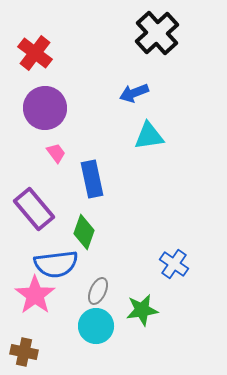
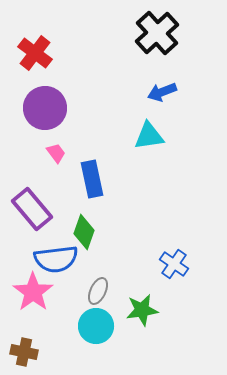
blue arrow: moved 28 px right, 1 px up
purple rectangle: moved 2 px left
blue semicircle: moved 5 px up
pink star: moved 2 px left, 3 px up
